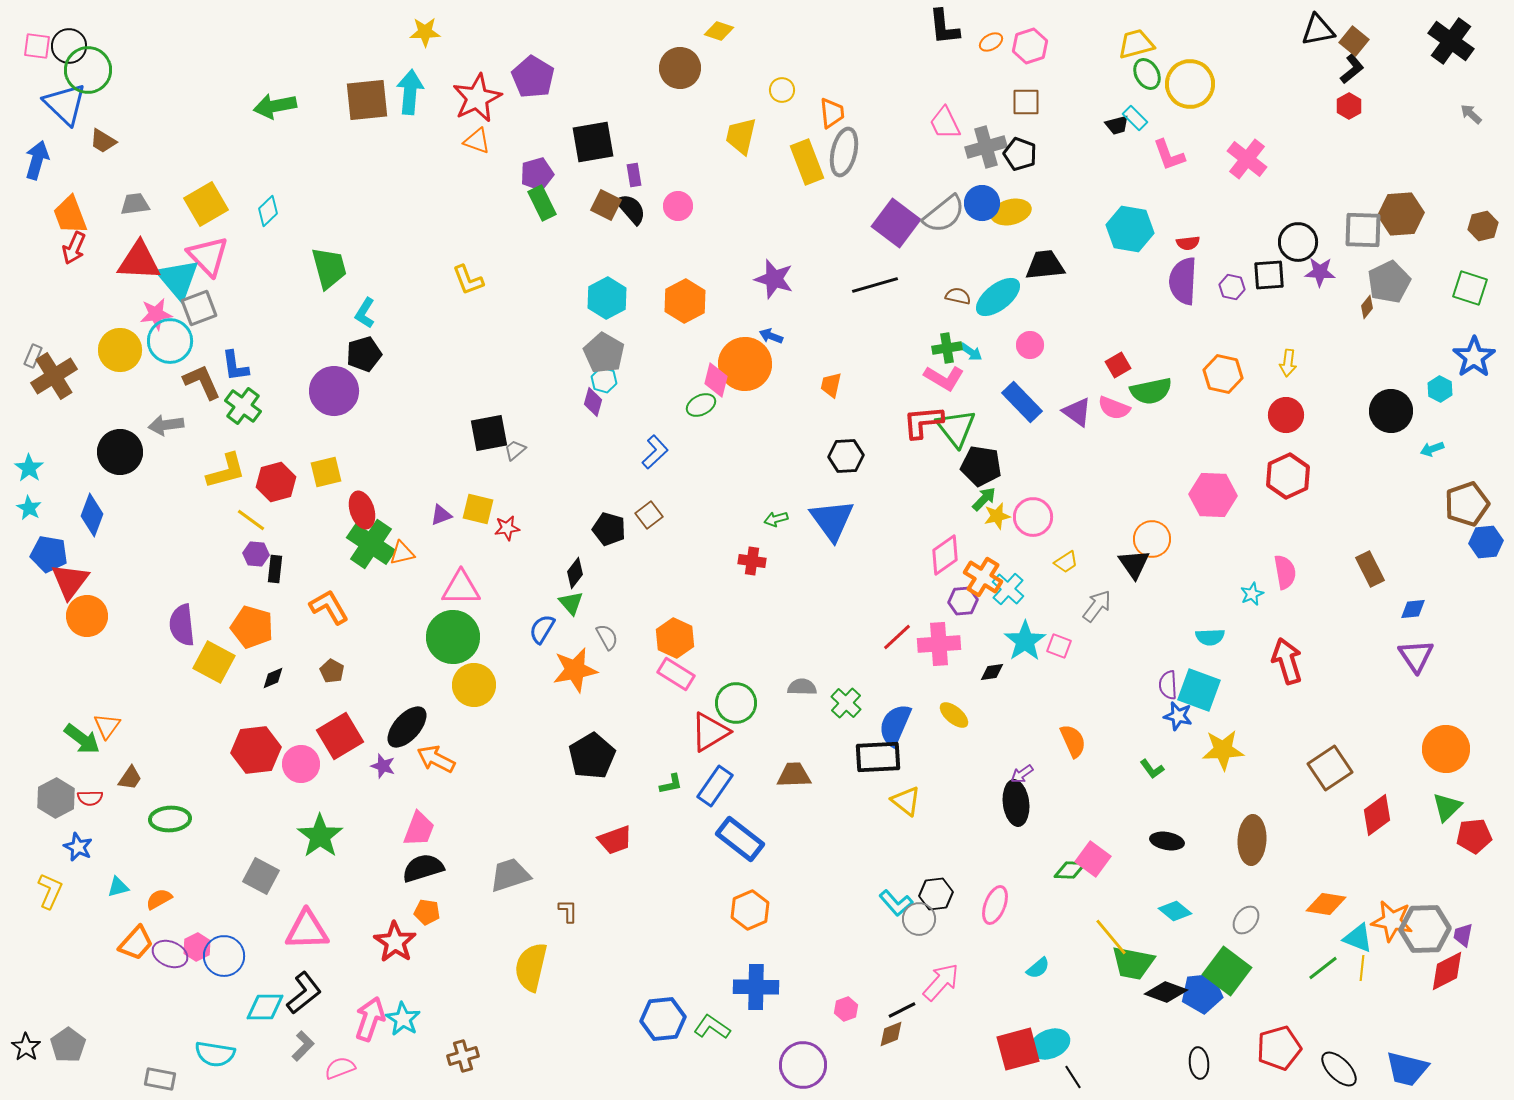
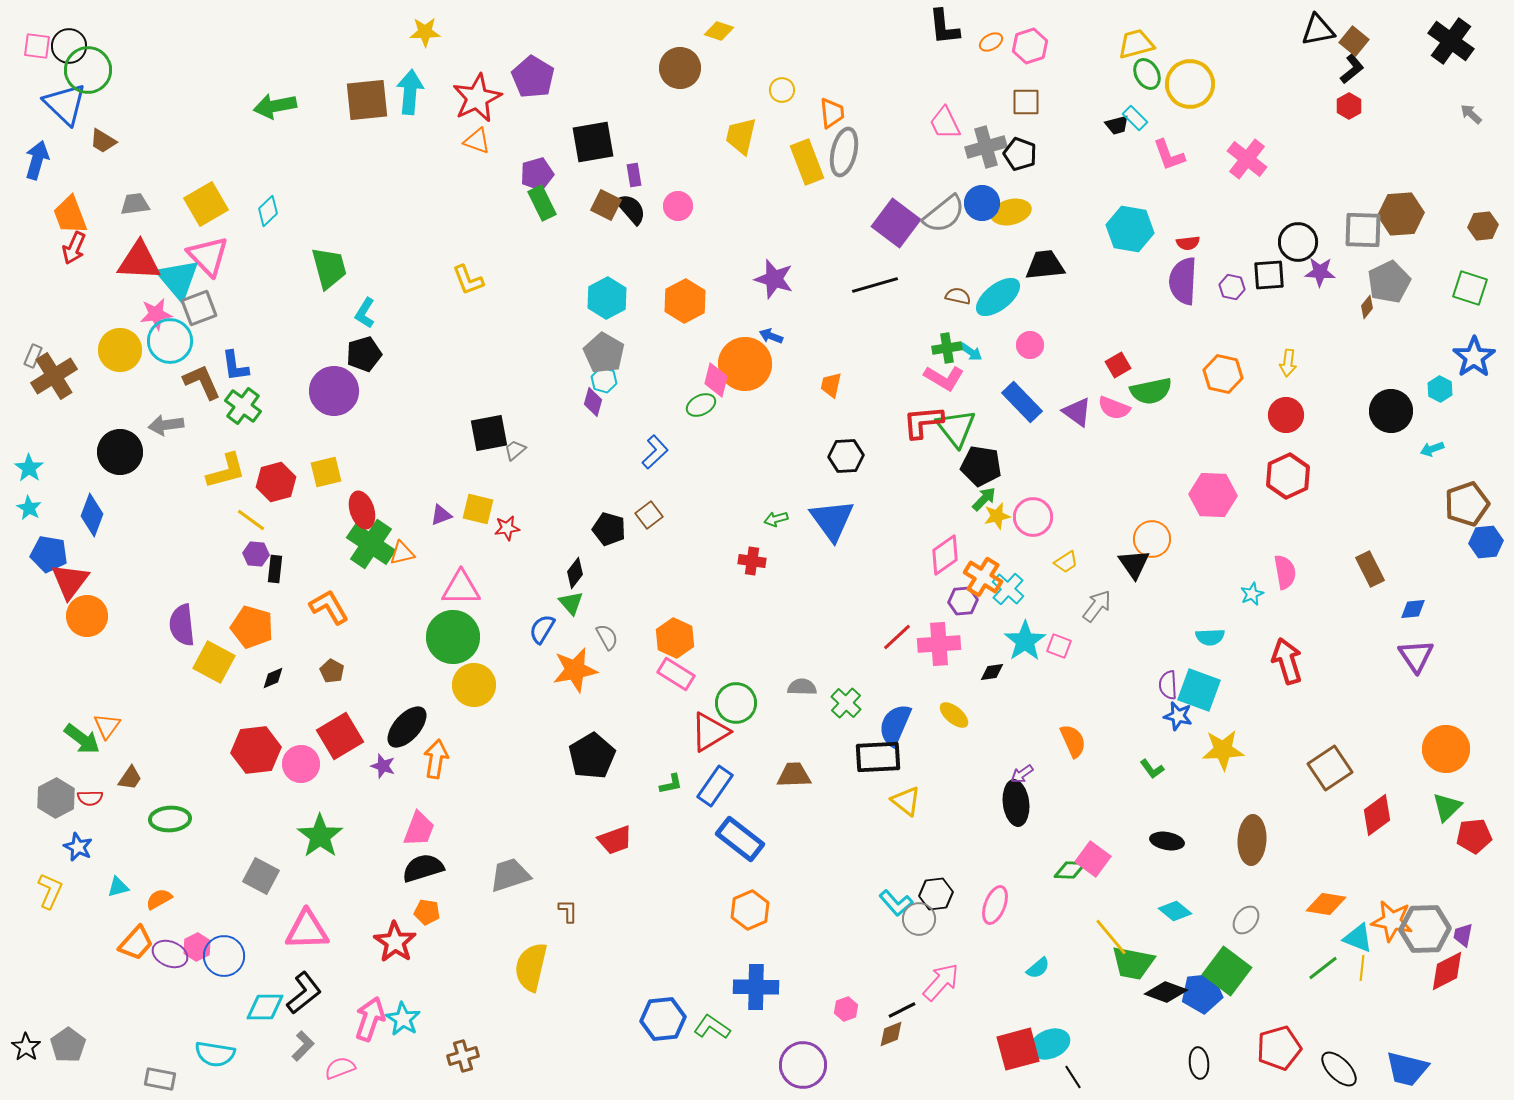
brown hexagon at (1483, 226): rotated 8 degrees clockwise
orange arrow at (436, 759): rotated 72 degrees clockwise
